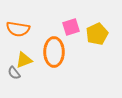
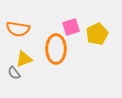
orange ellipse: moved 2 px right, 3 px up
yellow triangle: moved 1 px up
